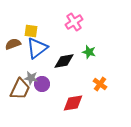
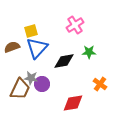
pink cross: moved 1 px right, 3 px down
yellow square: rotated 24 degrees counterclockwise
brown semicircle: moved 1 px left, 3 px down
blue triangle: rotated 10 degrees counterclockwise
green star: rotated 16 degrees counterclockwise
